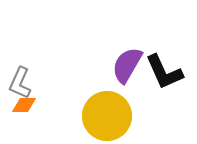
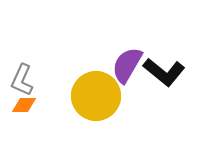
black L-shape: rotated 27 degrees counterclockwise
gray L-shape: moved 2 px right, 3 px up
yellow circle: moved 11 px left, 20 px up
